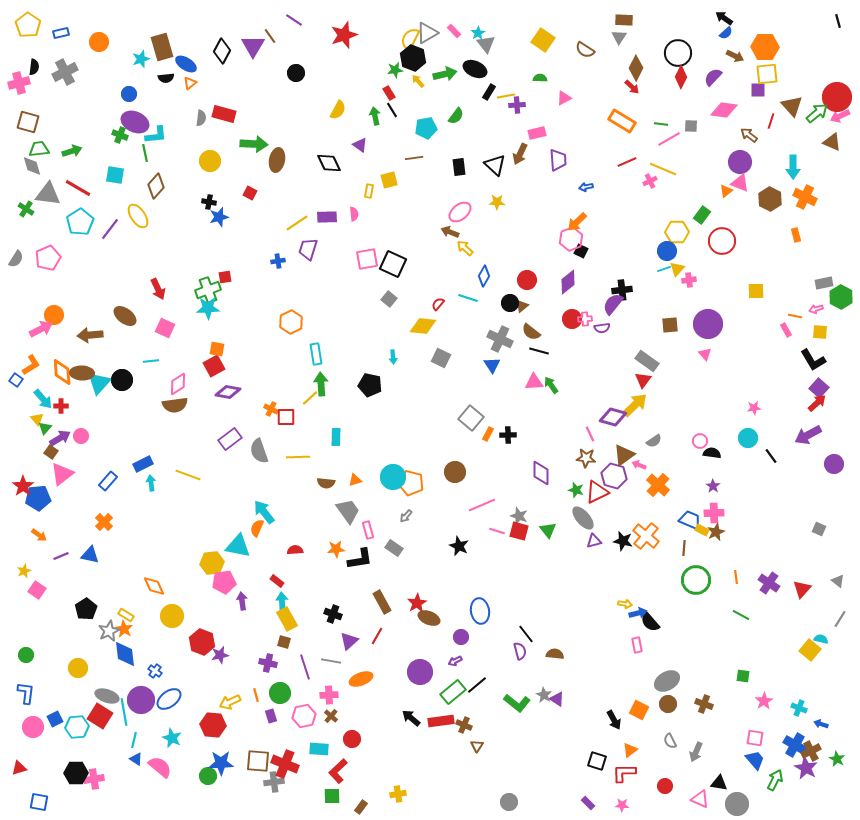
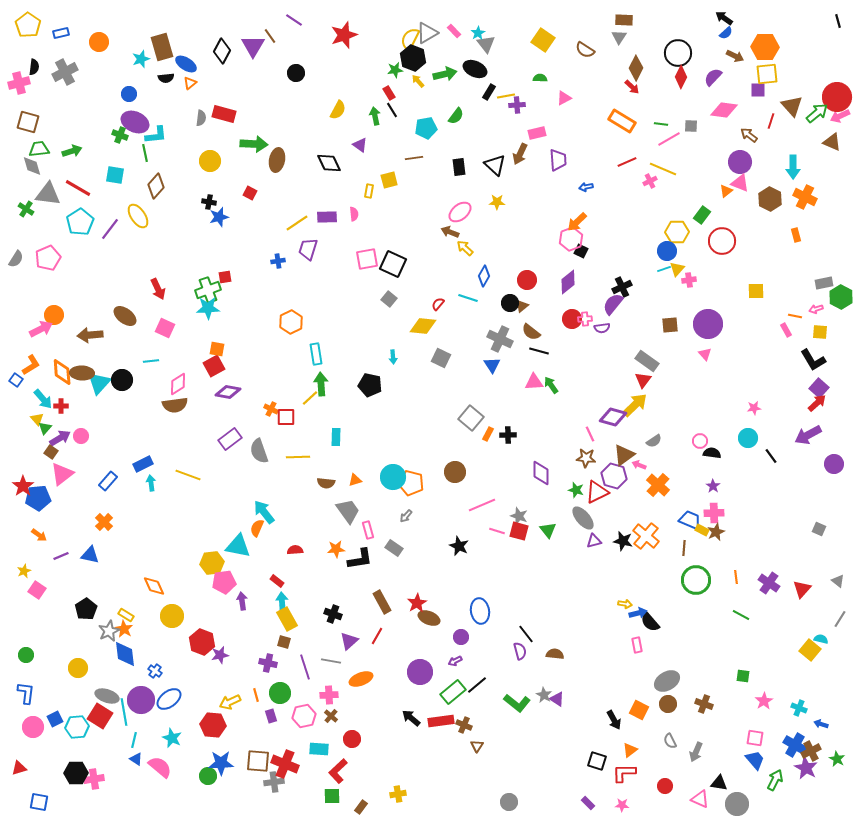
black cross at (622, 290): moved 3 px up; rotated 18 degrees counterclockwise
